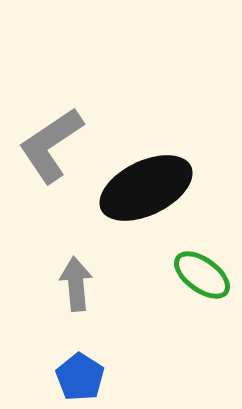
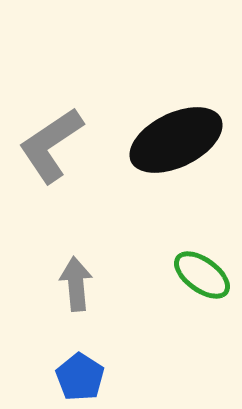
black ellipse: moved 30 px right, 48 px up
